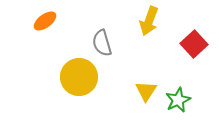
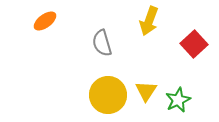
yellow circle: moved 29 px right, 18 px down
